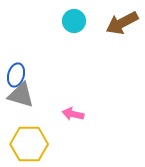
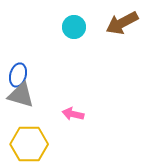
cyan circle: moved 6 px down
blue ellipse: moved 2 px right
